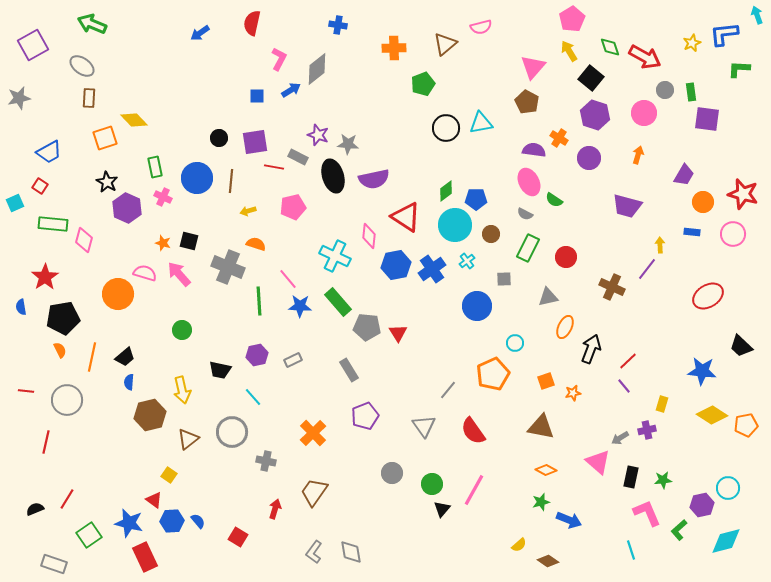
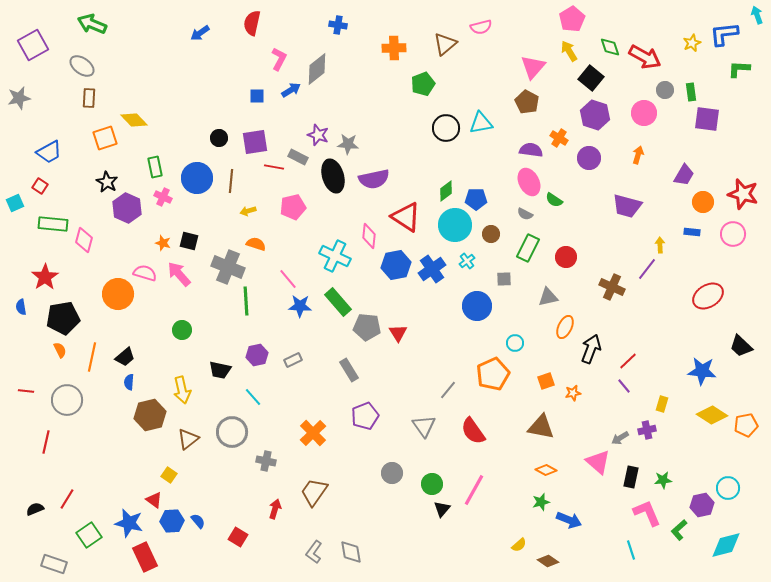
purple semicircle at (534, 150): moved 3 px left
green line at (259, 301): moved 13 px left
cyan diamond at (726, 541): moved 4 px down
